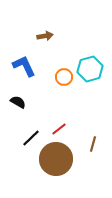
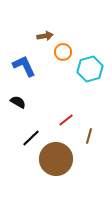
orange circle: moved 1 px left, 25 px up
red line: moved 7 px right, 9 px up
brown line: moved 4 px left, 8 px up
